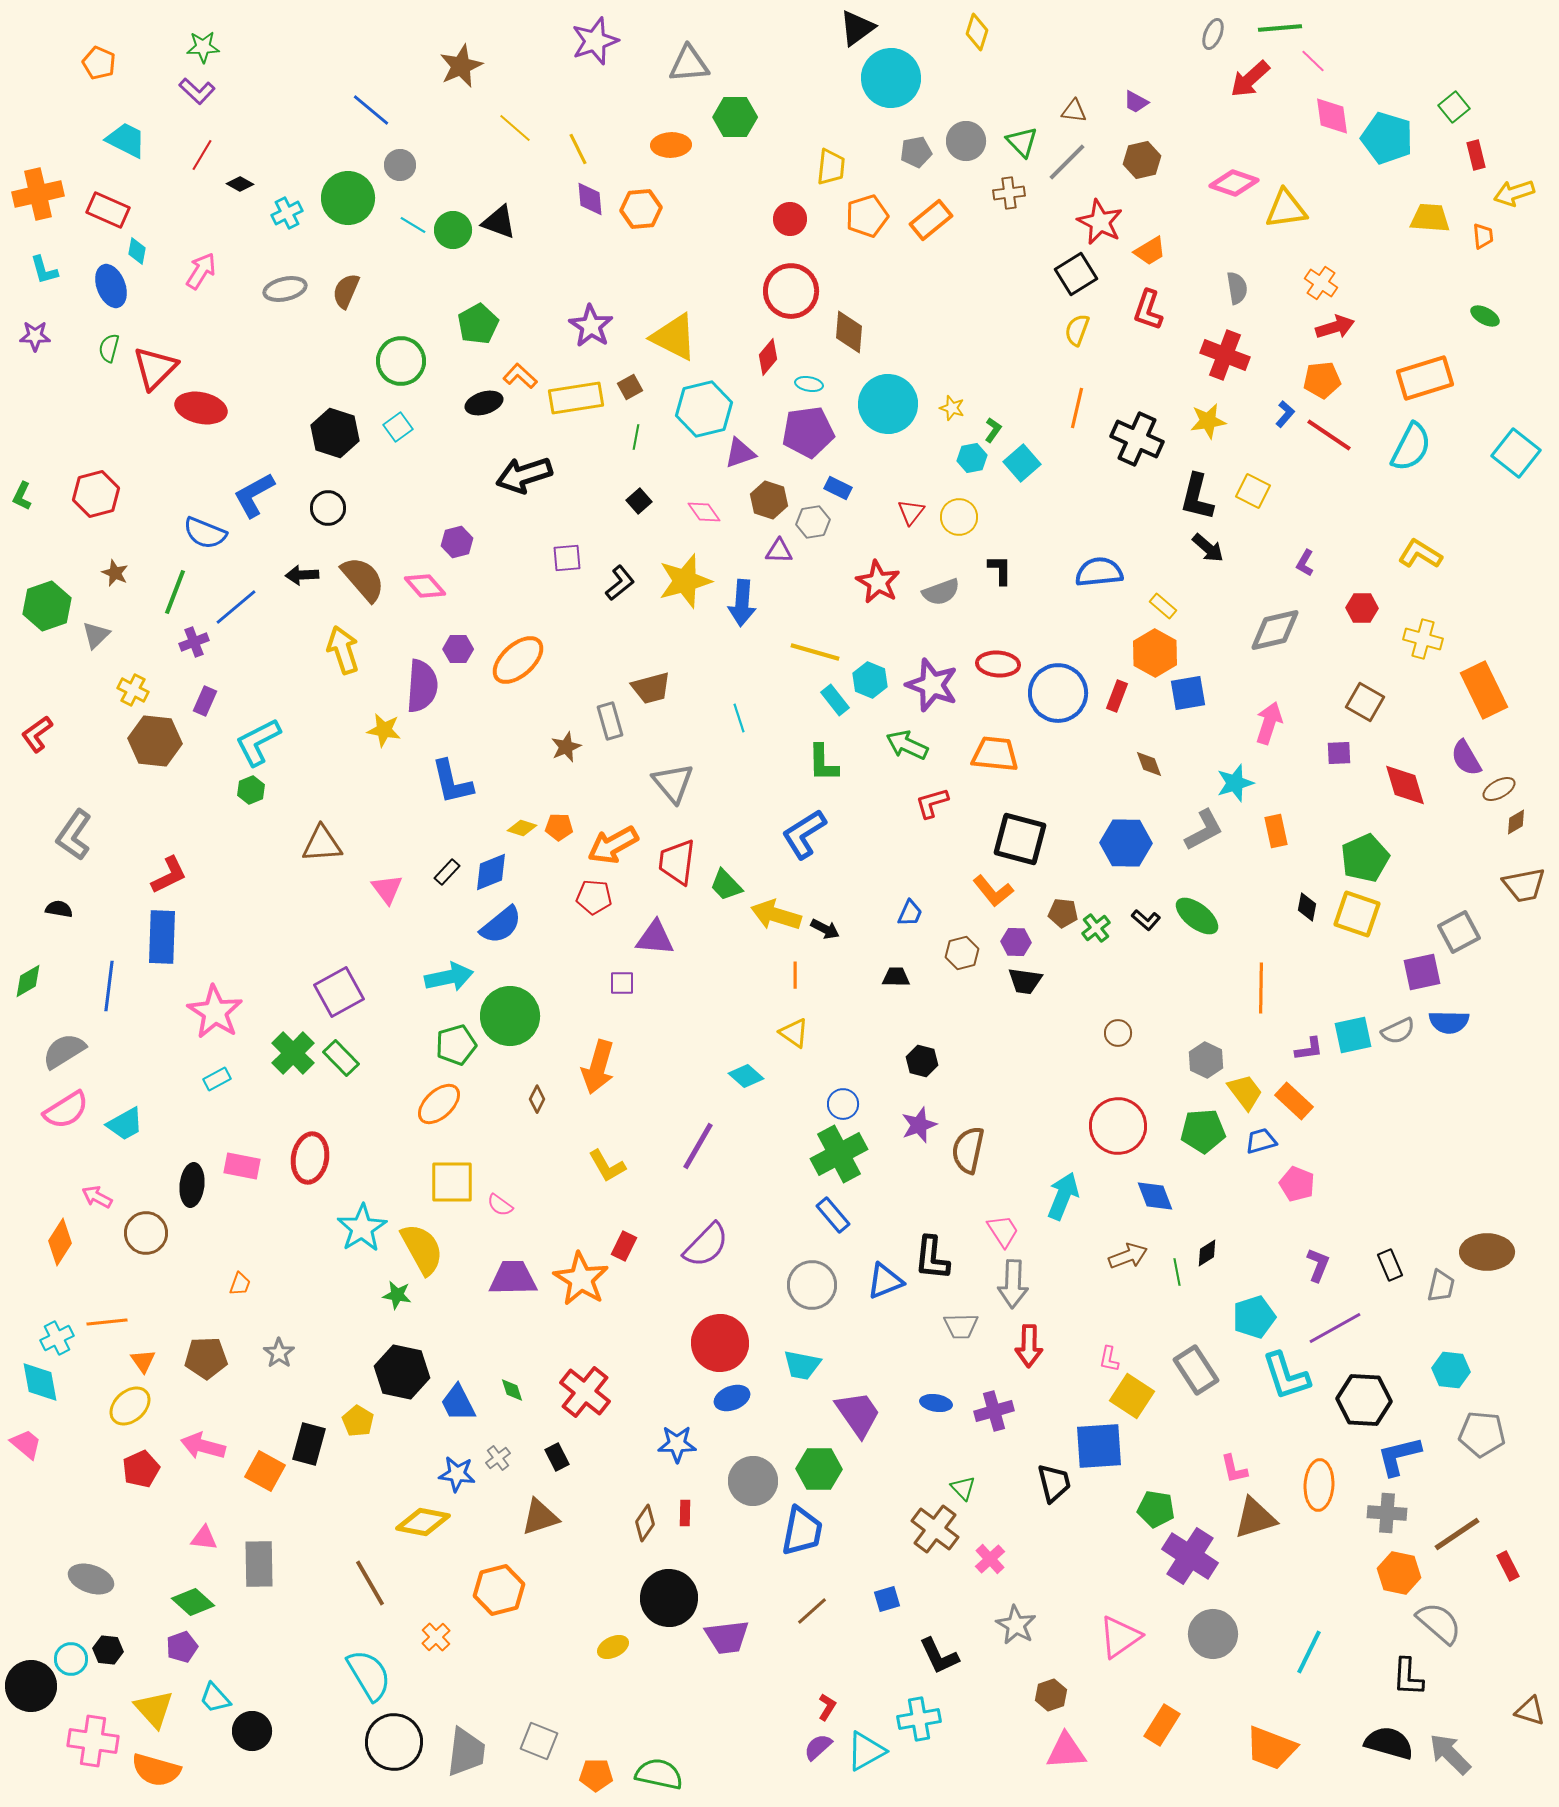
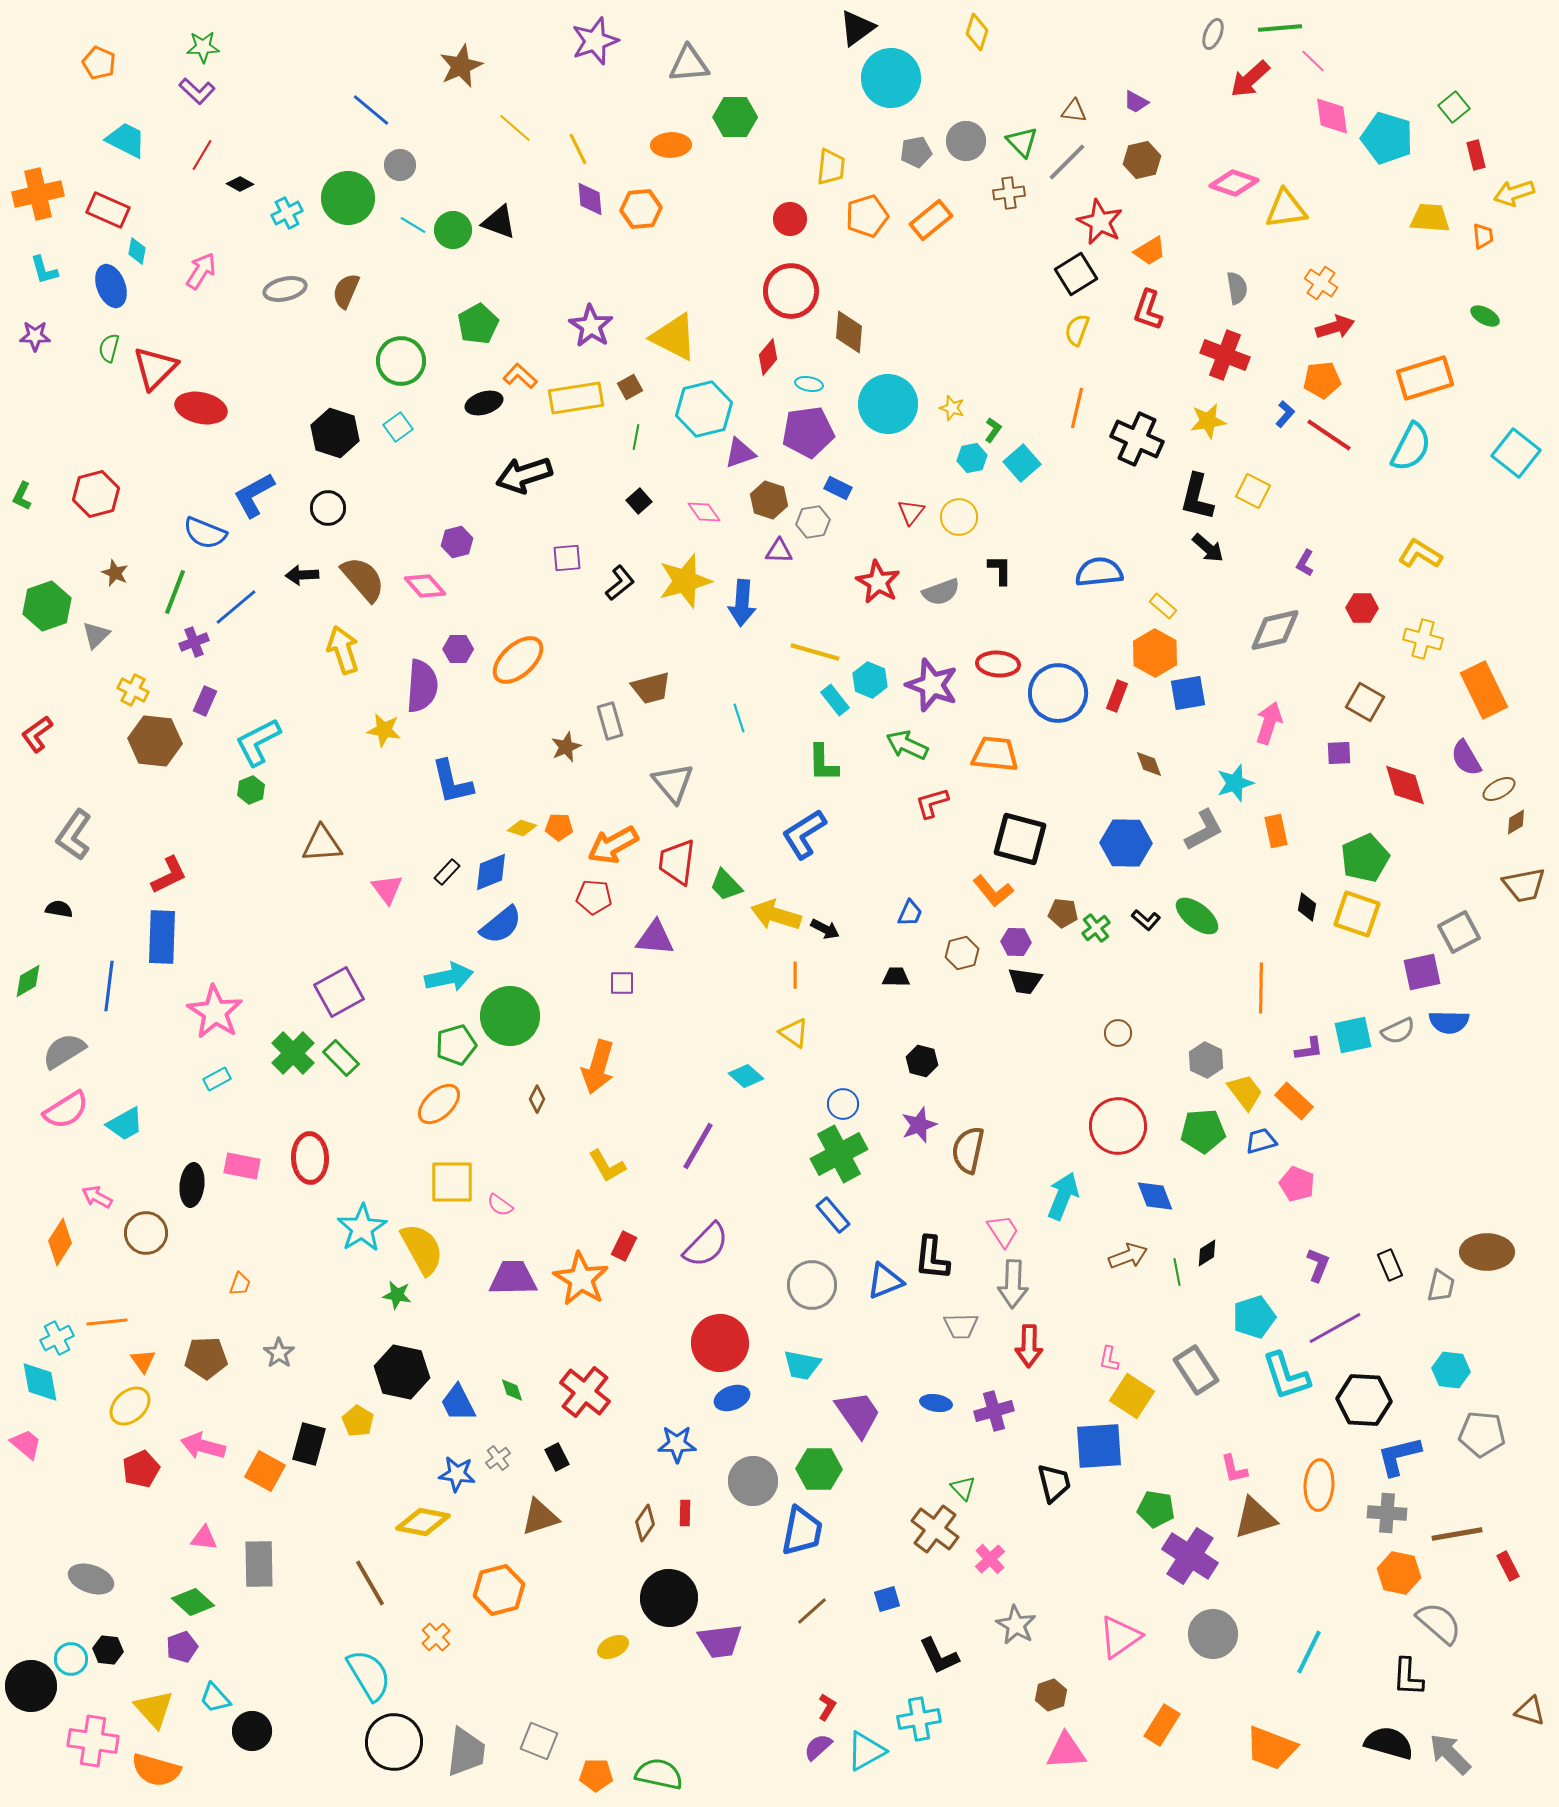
red ellipse at (310, 1158): rotated 12 degrees counterclockwise
brown line at (1457, 1534): rotated 24 degrees clockwise
purple trapezoid at (727, 1637): moved 7 px left, 4 px down
